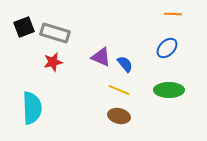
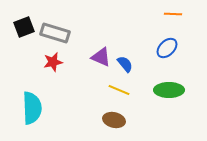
brown ellipse: moved 5 px left, 4 px down
